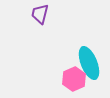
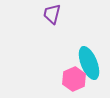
purple trapezoid: moved 12 px right
